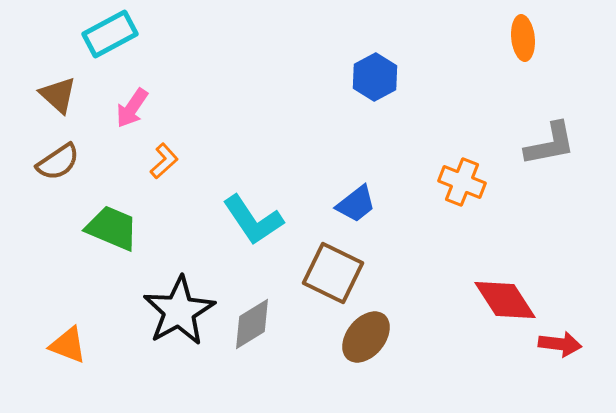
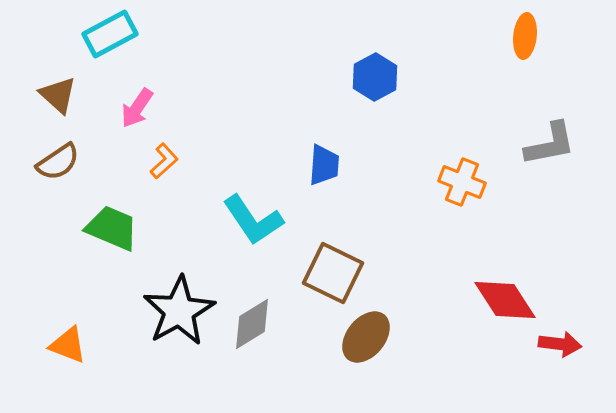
orange ellipse: moved 2 px right, 2 px up; rotated 12 degrees clockwise
pink arrow: moved 5 px right
blue trapezoid: moved 32 px left, 39 px up; rotated 48 degrees counterclockwise
